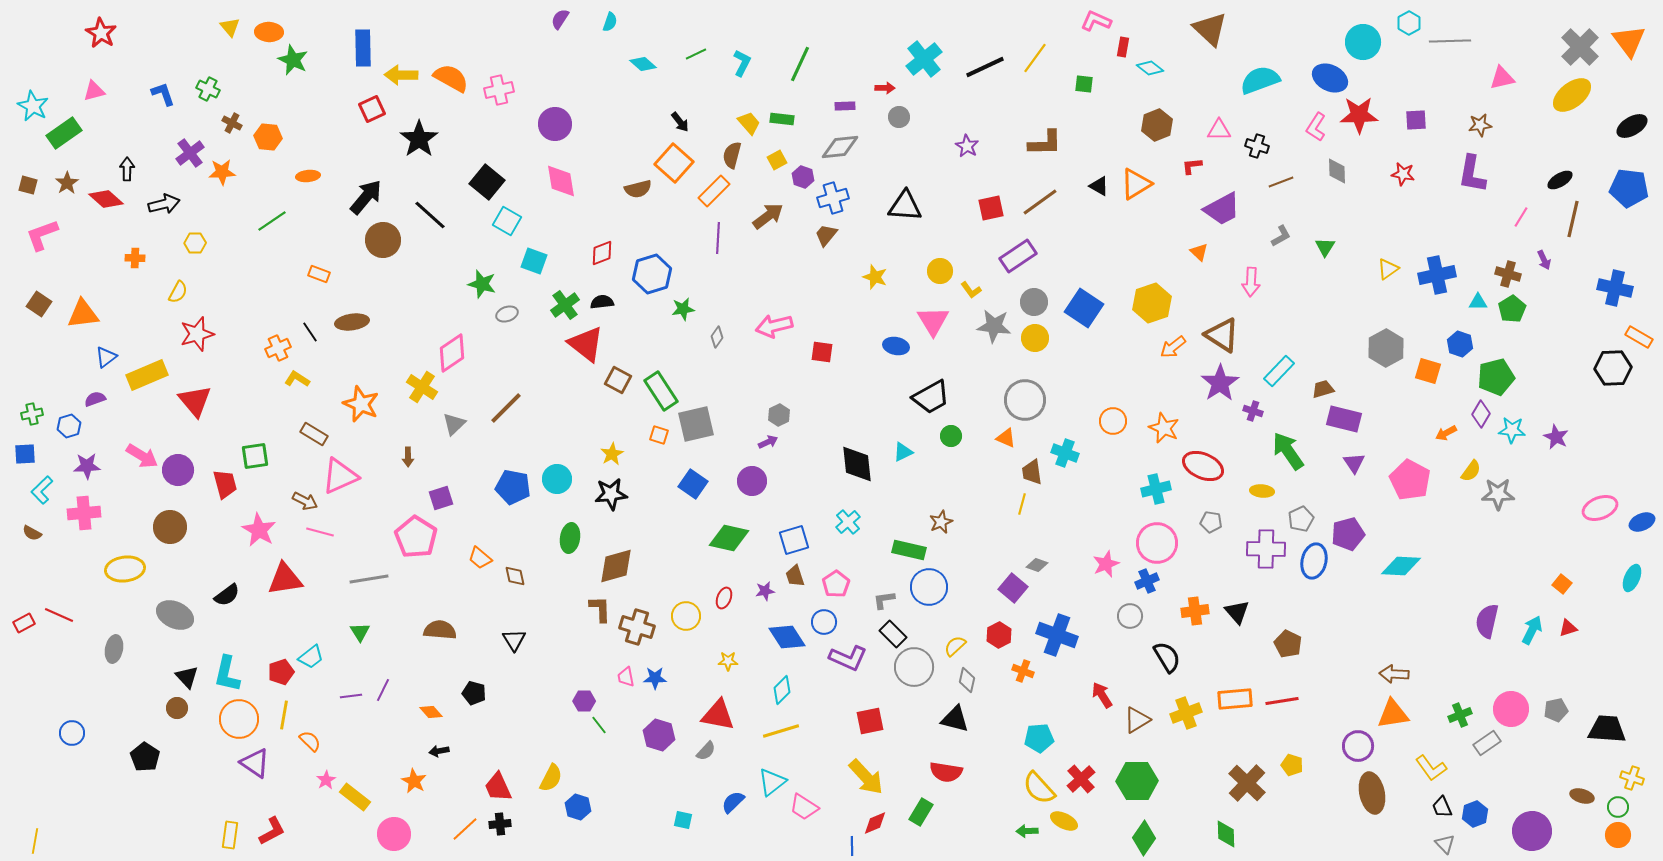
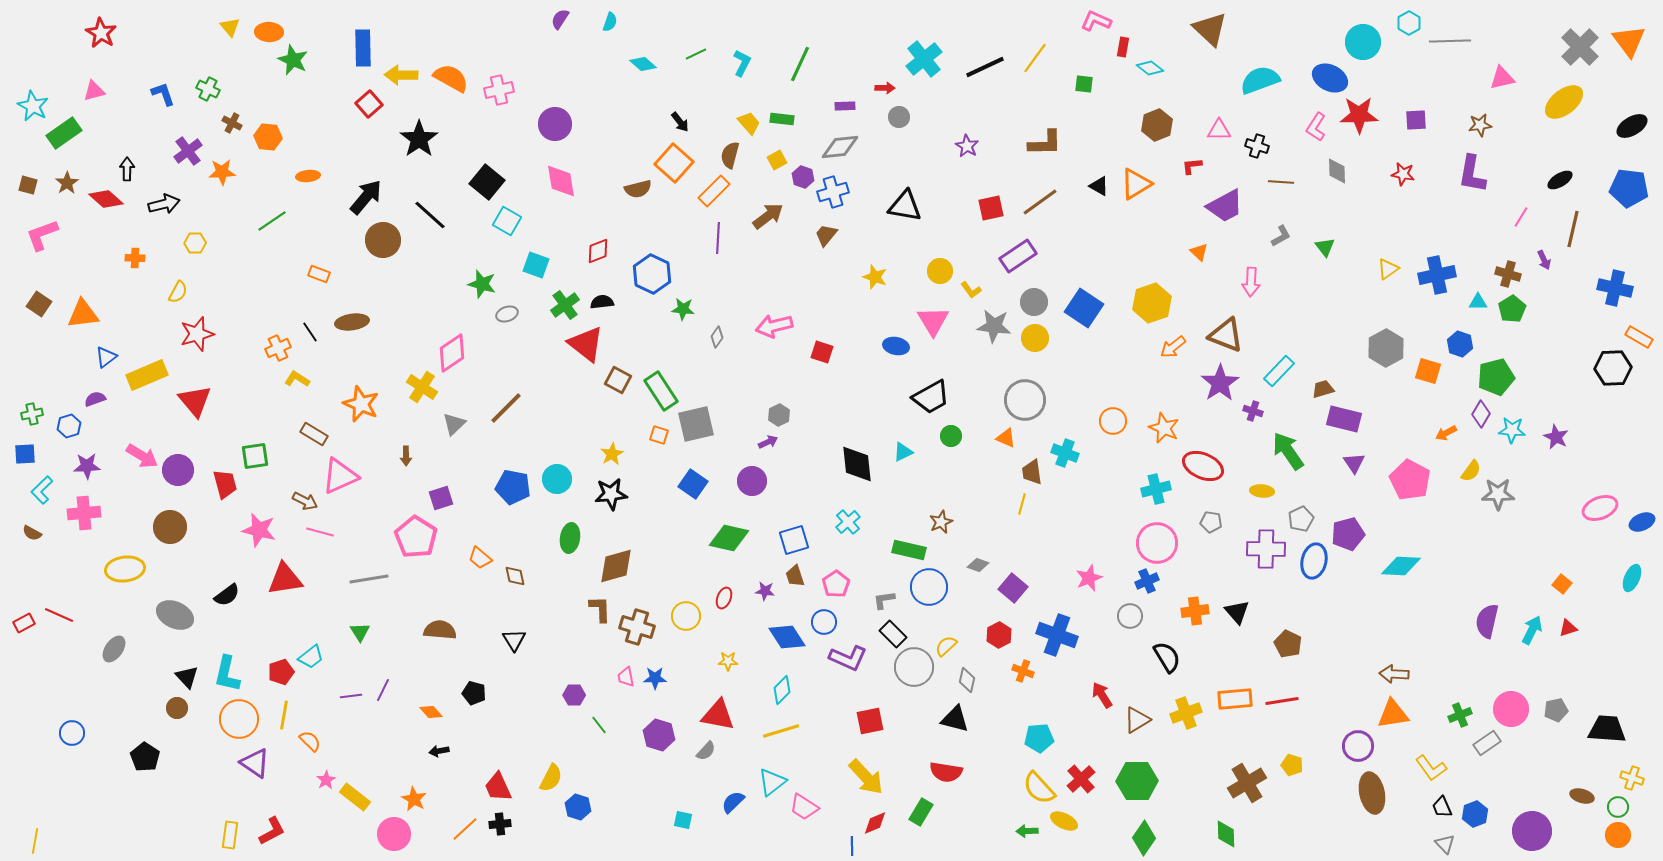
yellow ellipse at (1572, 95): moved 8 px left, 7 px down
red square at (372, 109): moved 3 px left, 5 px up; rotated 16 degrees counterclockwise
purple cross at (190, 153): moved 2 px left, 2 px up
brown semicircle at (732, 155): moved 2 px left
brown line at (1281, 182): rotated 25 degrees clockwise
blue cross at (833, 198): moved 6 px up
black triangle at (905, 206): rotated 6 degrees clockwise
purple trapezoid at (1222, 209): moved 3 px right, 3 px up
brown line at (1573, 219): moved 10 px down
green triangle at (1325, 247): rotated 10 degrees counterclockwise
red diamond at (602, 253): moved 4 px left, 2 px up
cyan square at (534, 261): moved 2 px right, 4 px down
blue hexagon at (652, 274): rotated 18 degrees counterclockwise
green star at (683, 309): rotated 15 degrees clockwise
brown triangle at (1222, 335): moved 4 px right; rotated 12 degrees counterclockwise
red square at (822, 352): rotated 10 degrees clockwise
brown arrow at (408, 457): moved 2 px left, 1 px up
pink star at (259, 530): rotated 16 degrees counterclockwise
pink star at (1106, 564): moved 17 px left, 14 px down
gray diamond at (1037, 565): moved 59 px left
purple star at (765, 591): rotated 18 degrees clockwise
yellow semicircle at (955, 646): moved 9 px left
gray ellipse at (114, 649): rotated 24 degrees clockwise
purple hexagon at (584, 701): moved 10 px left, 6 px up
orange star at (414, 781): moved 18 px down
brown cross at (1247, 783): rotated 15 degrees clockwise
